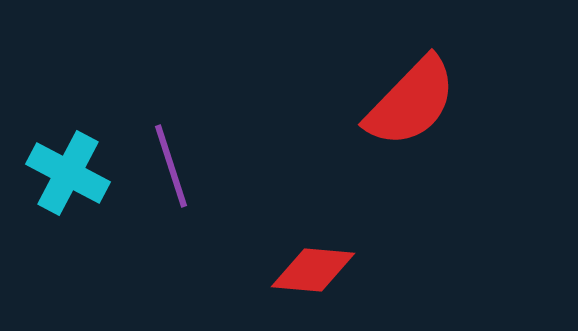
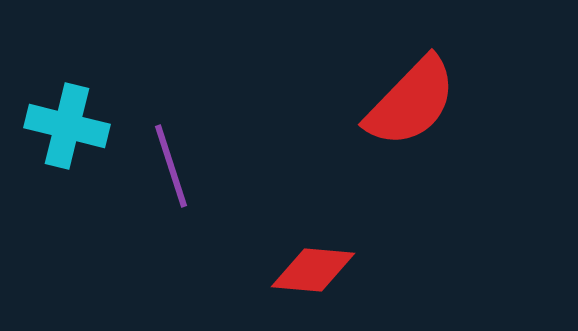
cyan cross: moved 1 px left, 47 px up; rotated 14 degrees counterclockwise
